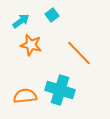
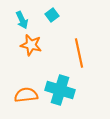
cyan arrow: moved 1 px right, 1 px up; rotated 102 degrees clockwise
orange line: rotated 32 degrees clockwise
orange semicircle: moved 1 px right, 1 px up
